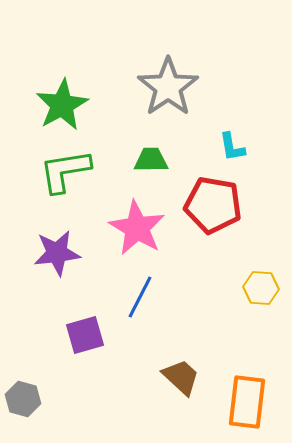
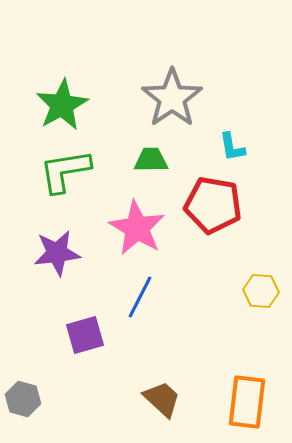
gray star: moved 4 px right, 11 px down
yellow hexagon: moved 3 px down
brown trapezoid: moved 19 px left, 22 px down
